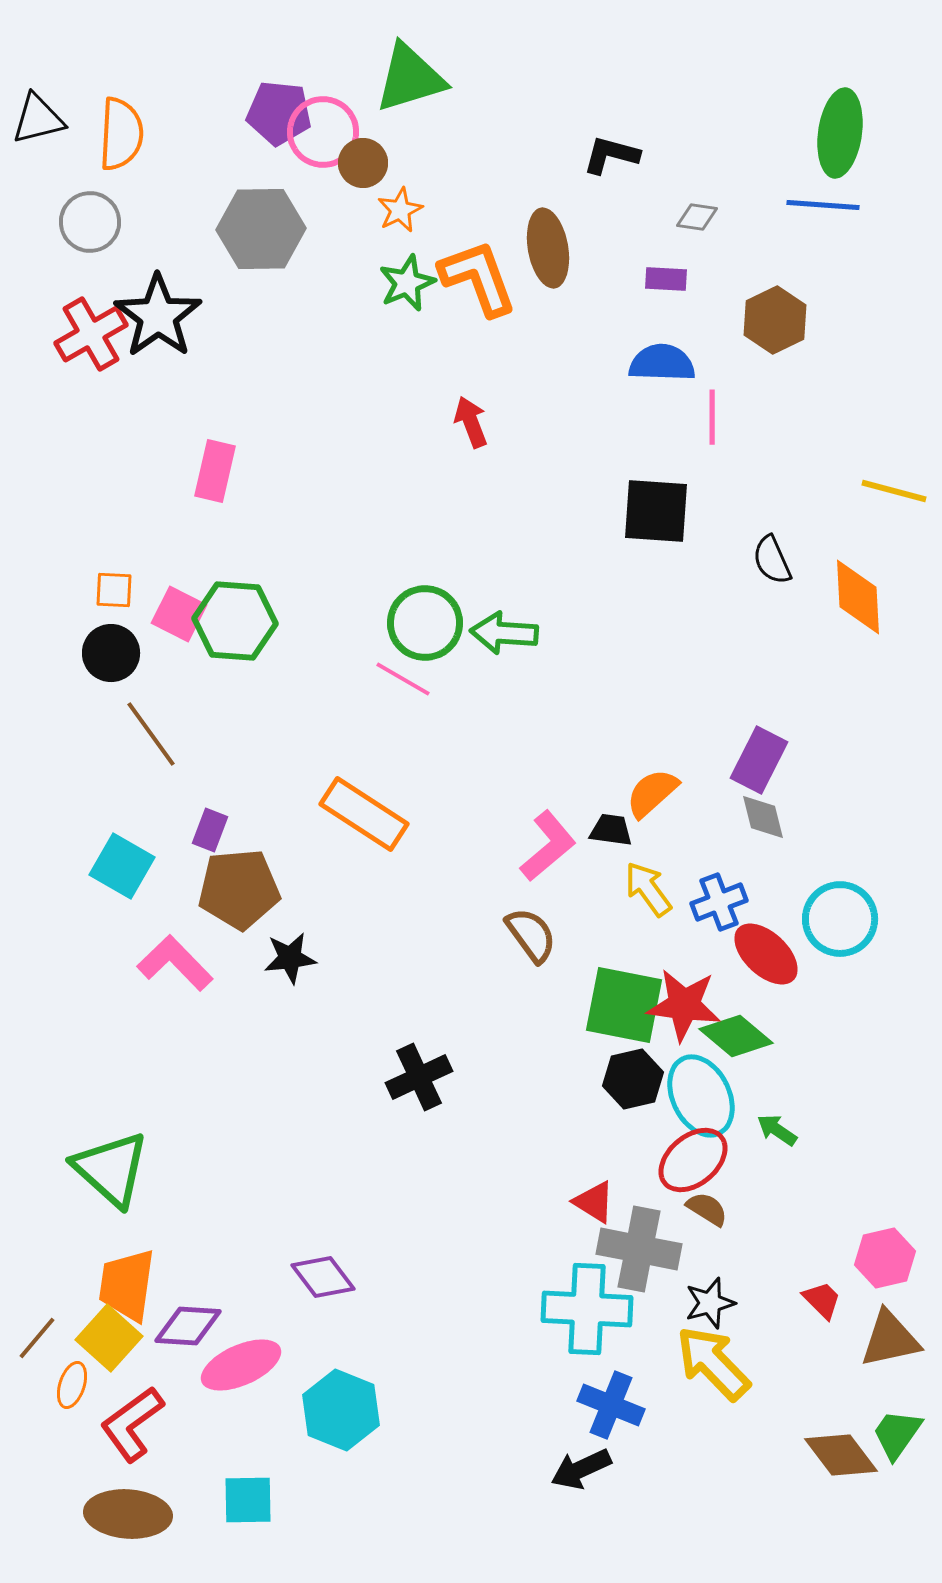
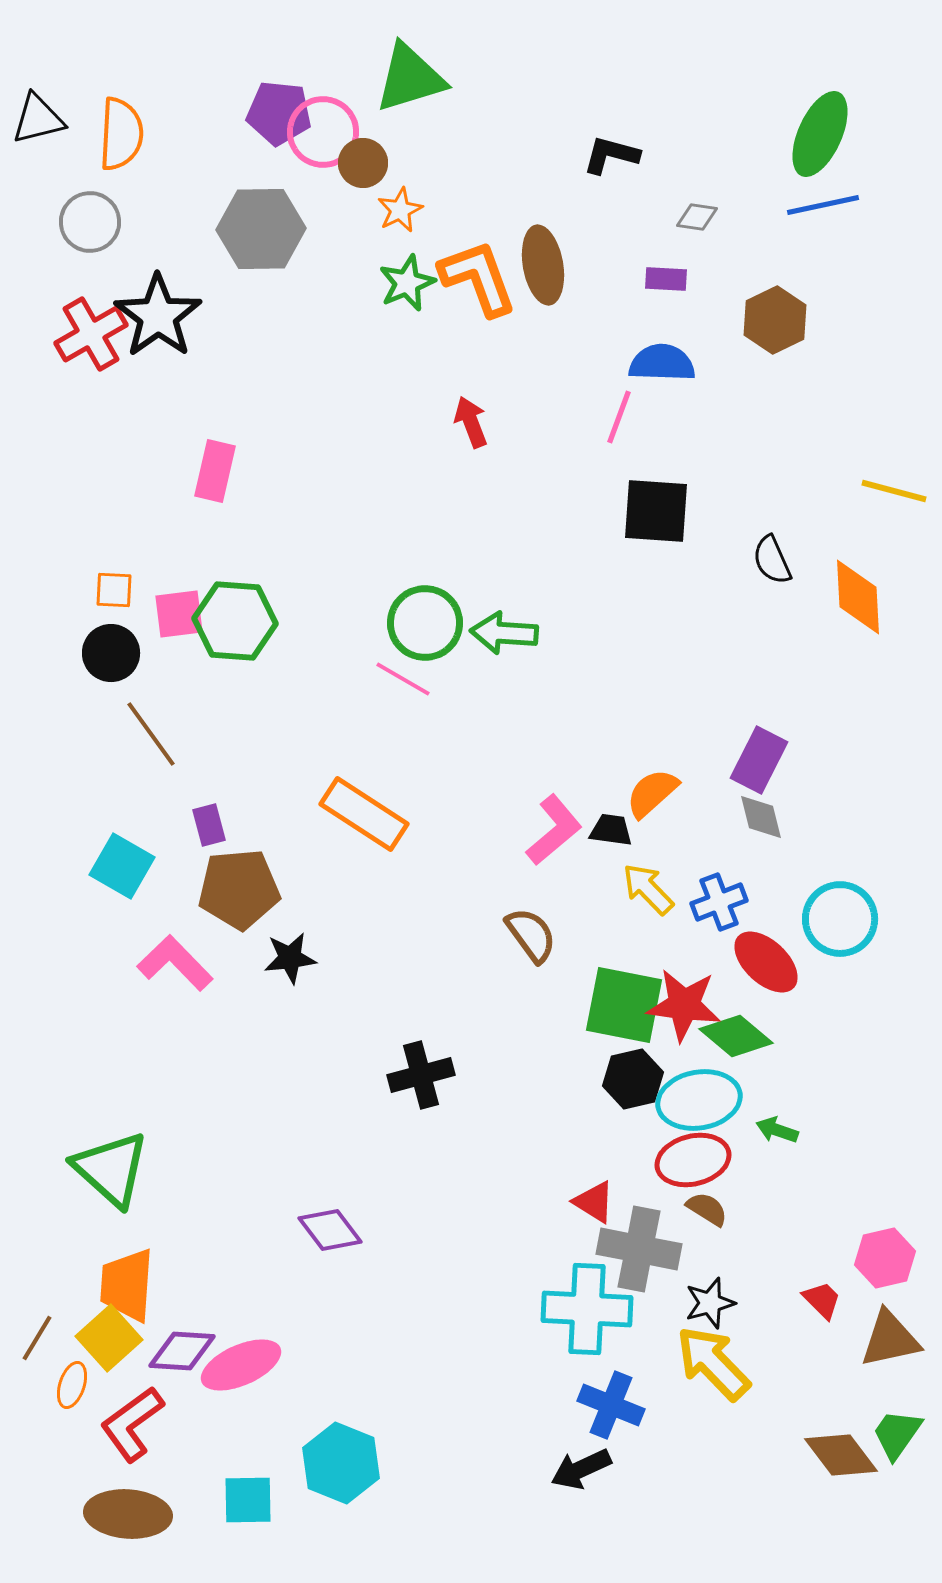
green ellipse at (840, 133): moved 20 px left, 1 px down; rotated 16 degrees clockwise
blue line at (823, 205): rotated 16 degrees counterclockwise
brown ellipse at (548, 248): moved 5 px left, 17 px down
pink line at (712, 417): moved 93 px left; rotated 20 degrees clockwise
pink square at (179, 614): rotated 34 degrees counterclockwise
gray diamond at (763, 817): moved 2 px left
purple rectangle at (210, 830): moved 1 px left, 5 px up; rotated 36 degrees counterclockwise
pink L-shape at (548, 846): moved 6 px right, 16 px up
yellow arrow at (648, 889): rotated 8 degrees counterclockwise
red ellipse at (766, 954): moved 8 px down
black cross at (419, 1077): moved 2 px right, 2 px up; rotated 10 degrees clockwise
cyan ellipse at (701, 1096): moved 2 px left, 4 px down; rotated 74 degrees counterclockwise
green arrow at (777, 1130): rotated 15 degrees counterclockwise
red ellipse at (693, 1160): rotated 26 degrees clockwise
purple diamond at (323, 1277): moved 7 px right, 47 px up
orange trapezoid at (127, 1285): rotated 4 degrees counterclockwise
purple diamond at (188, 1326): moved 6 px left, 25 px down
brown line at (37, 1338): rotated 9 degrees counterclockwise
yellow square at (109, 1338): rotated 6 degrees clockwise
cyan hexagon at (341, 1410): moved 53 px down
